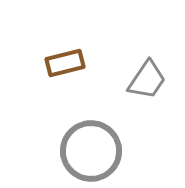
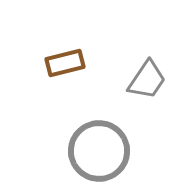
gray circle: moved 8 px right
